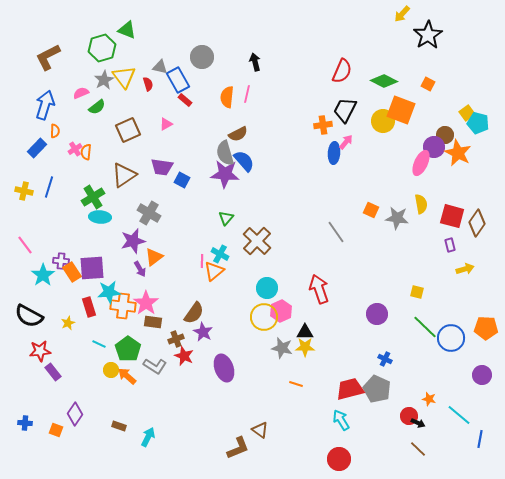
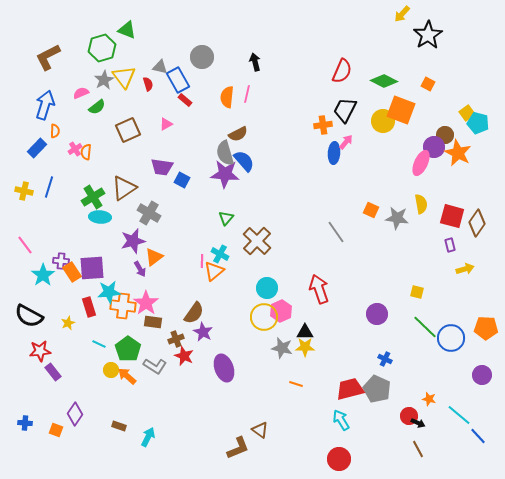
brown triangle at (124, 175): moved 13 px down
blue line at (480, 439): moved 2 px left, 3 px up; rotated 54 degrees counterclockwise
brown line at (418, 449): rotated 18 degrees clockwise
